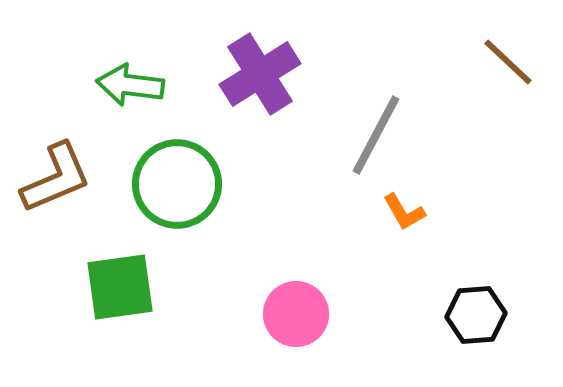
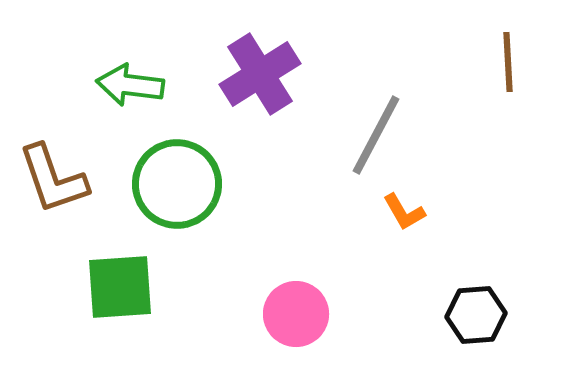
brown line: rotated 44 degrees clockwise
brown L-shape: moved 3 px left, 1 px down; rotated 94 degrees clockwise
green square: rotated 4 degrees clockwise
